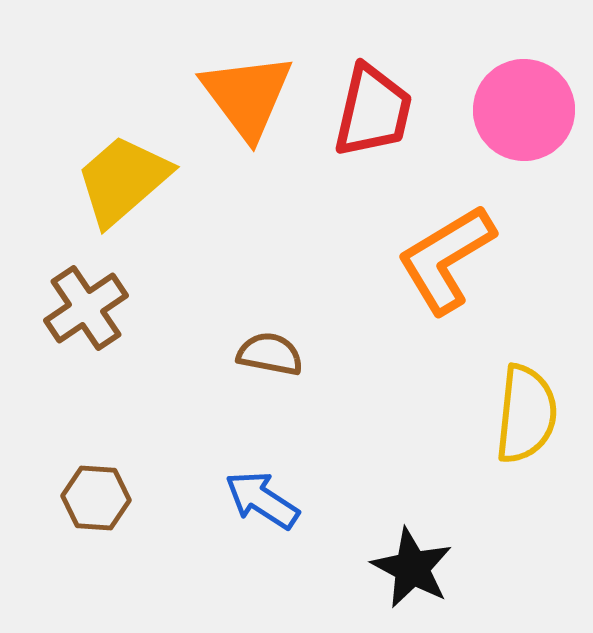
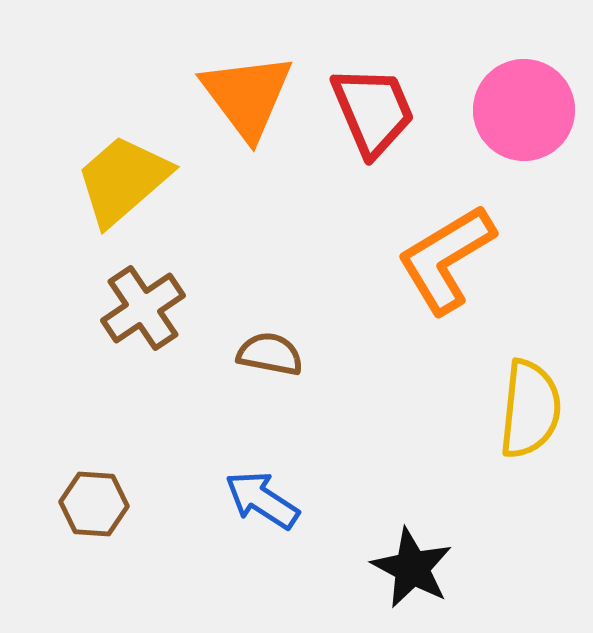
red trapezoid: rotated 36 degrees counterclockwise
brown cross: moved 57 px right
yellow semicircle: moved 4 px right, 5 px up
brown hexagon: moved 2 px left, 6 px down
